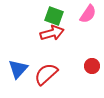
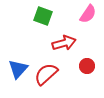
green square: moved 11 px left
red arrow: moved 12 px right, 10 px down
red circle: moved 5 px left
